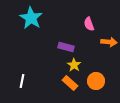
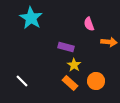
white line: rotated 56 degrees counterclockwise
